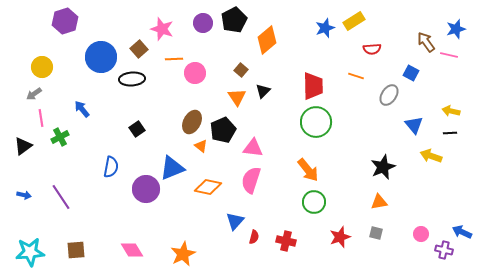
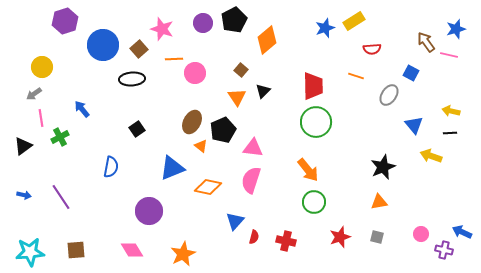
blue circle at (101, 57): moved 2 px right, 12 px up
purple circle at (146, 189): moved 3 px right, 22 px down
gray square at (376, 233): moved 1 px right, 4 px down
